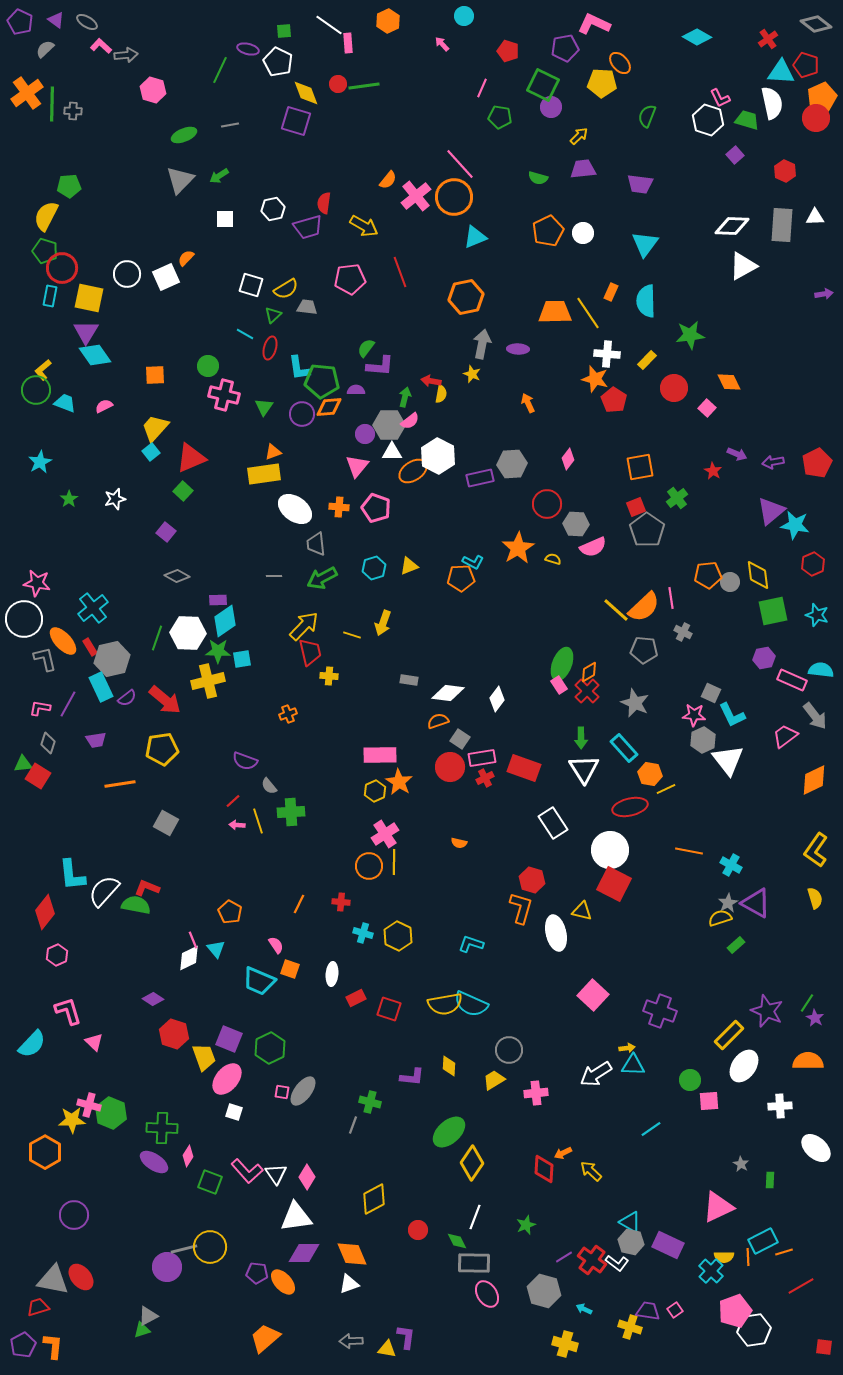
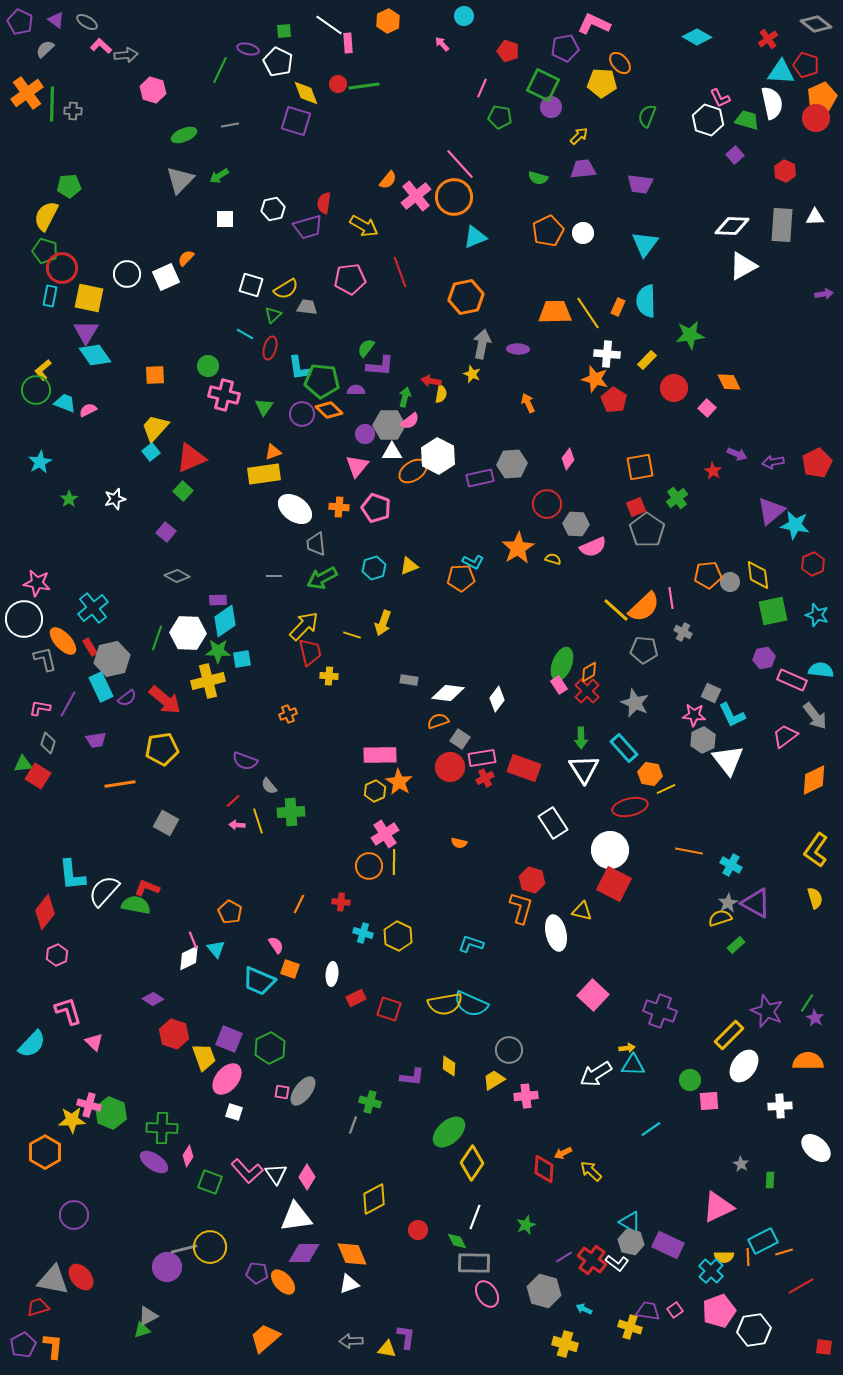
orange rectangle at (611, 292): moved 7 px right, 15 px down
pink semicircle at (104, 406): moved 16 px left, 4 px down
orange diamond at (329, 407): moved 3 px down; rotated 48 degrees clockwise
pink cross at (536, 1093): moved 10 px left, 3 px down
pink pentagon at (735, 1311): moved 16 px left
